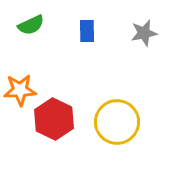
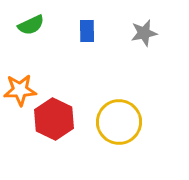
yellow circle: moved 2 px right
